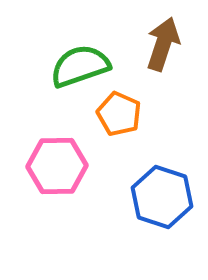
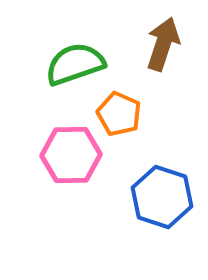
green semicircle: moved 5 px left, 2 px up
pink hexagon: moved 14 px right, 11 px up
